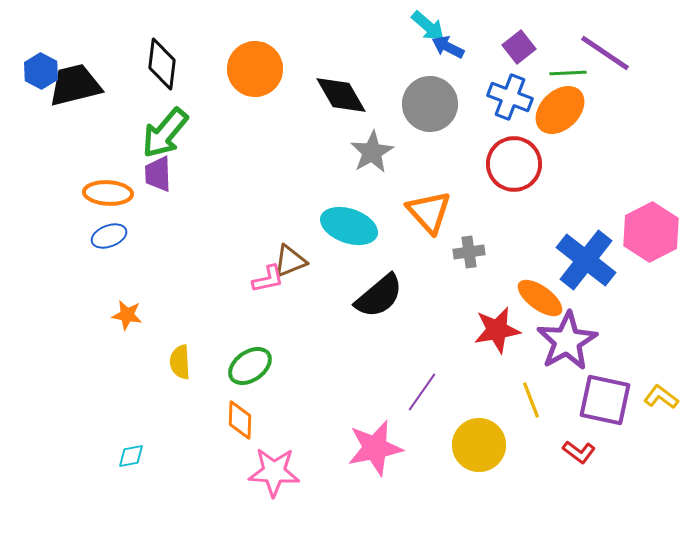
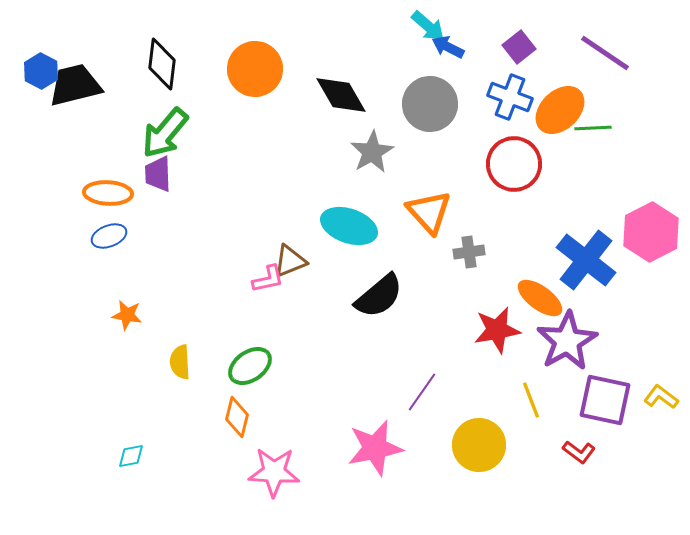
green line at (568, 73): moved 25 px right, 55 px down
orange diamond at (240, 420): moved 3 px left, 3 px up; rotated 12 degrees clockwise
